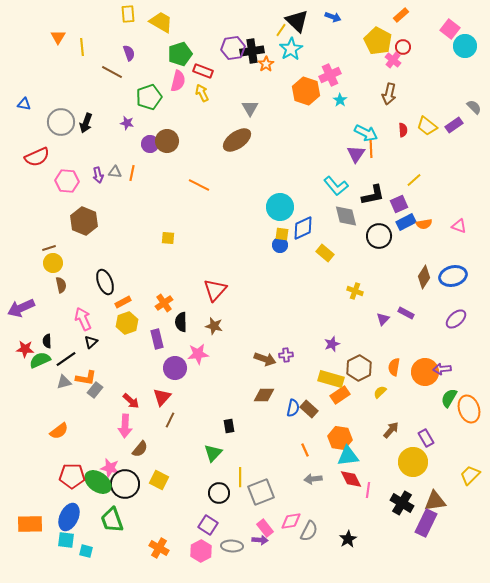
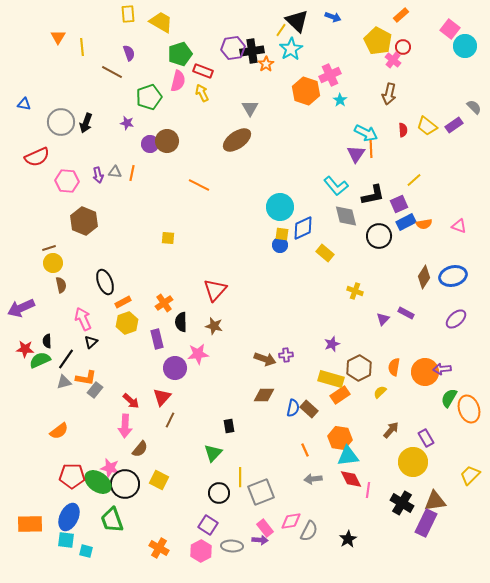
black line at (66, 359): rotated 20 degrees counterclockwise
